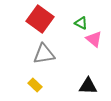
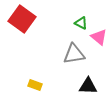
red square: moved 18 px left
pink triangle: moved 5 px right, 2 px up
gray triangle: moved 30 px right
yellow rectangle: rotated 24 degrees counterclockwise
